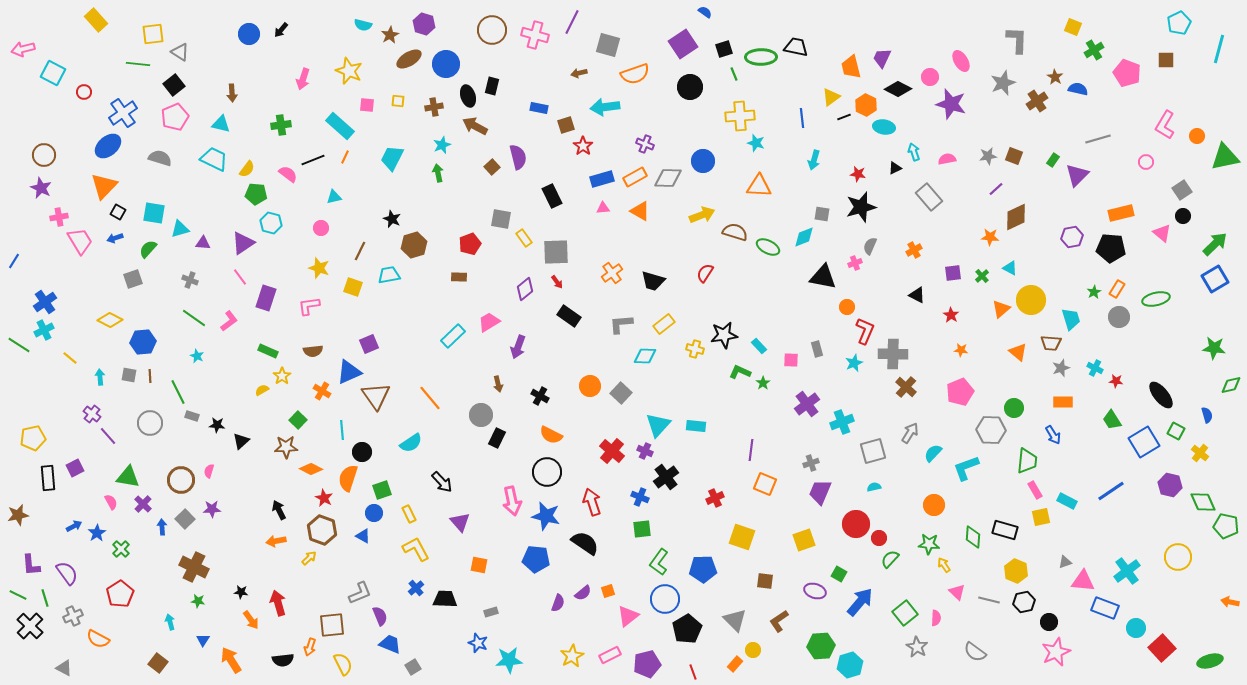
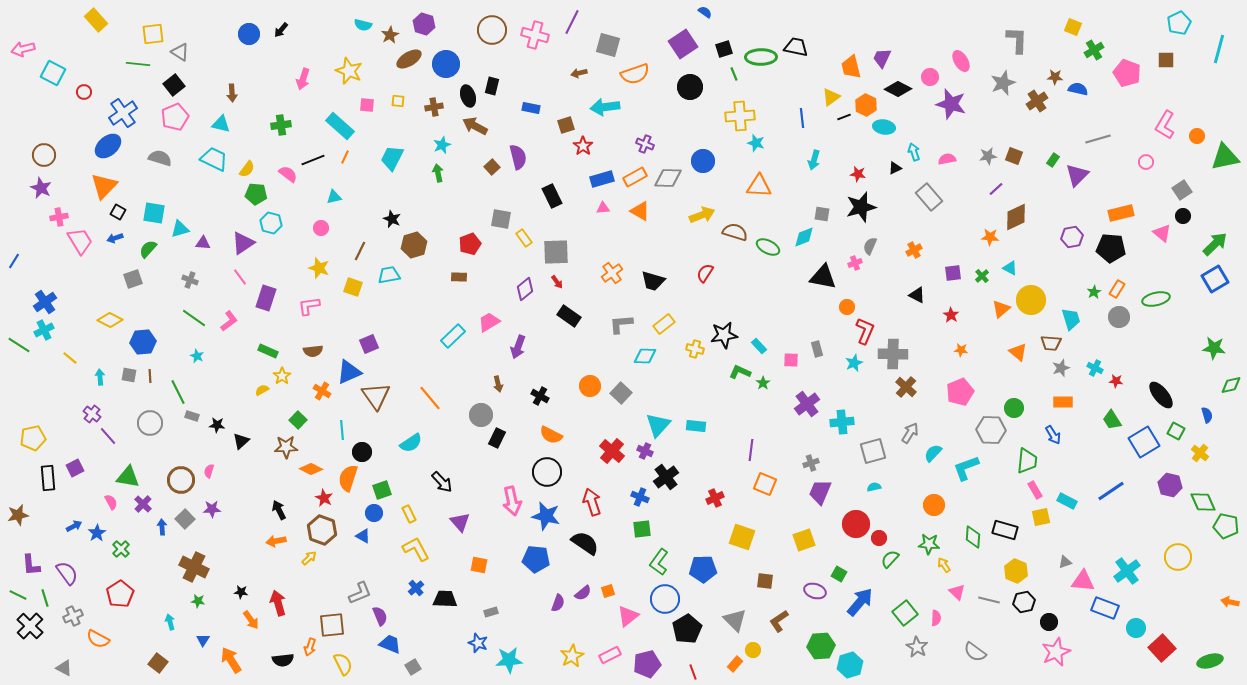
brown star at (1055, 77): rotated 28 degrees counterclockwise
blue rectangle at (539, 108): moved 8 px left
cyan cross at (842, 422): rotated 15 degrees clockwise
